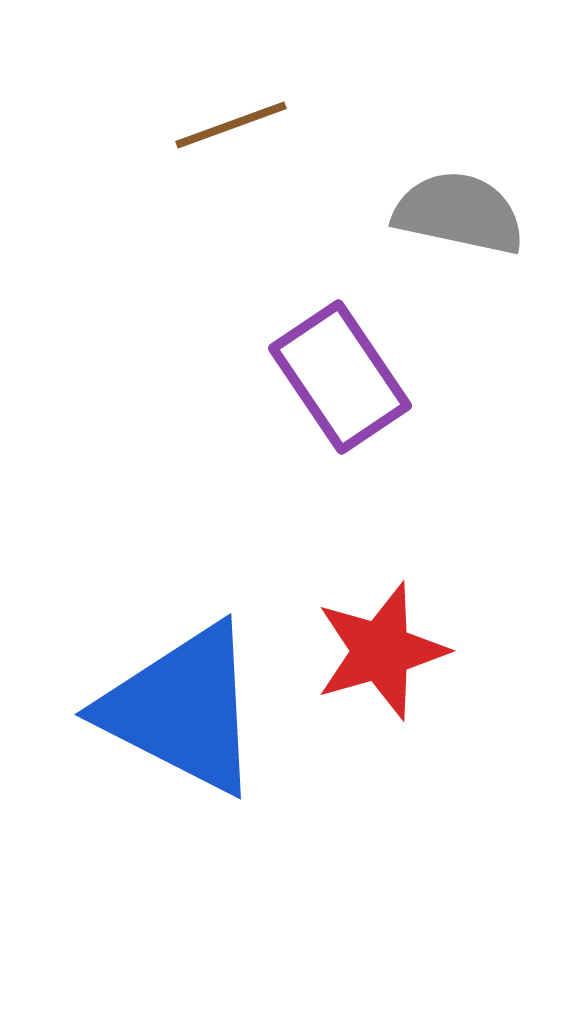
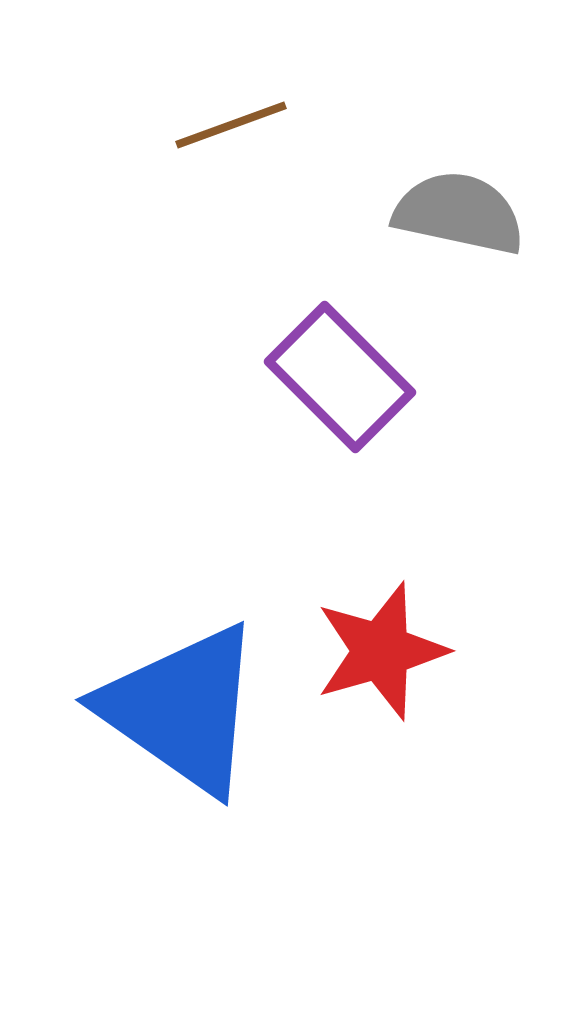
purple rectangle: rotated 11 degrees counterclockwise
blue triangle: rotated 8 degrees clockwise
